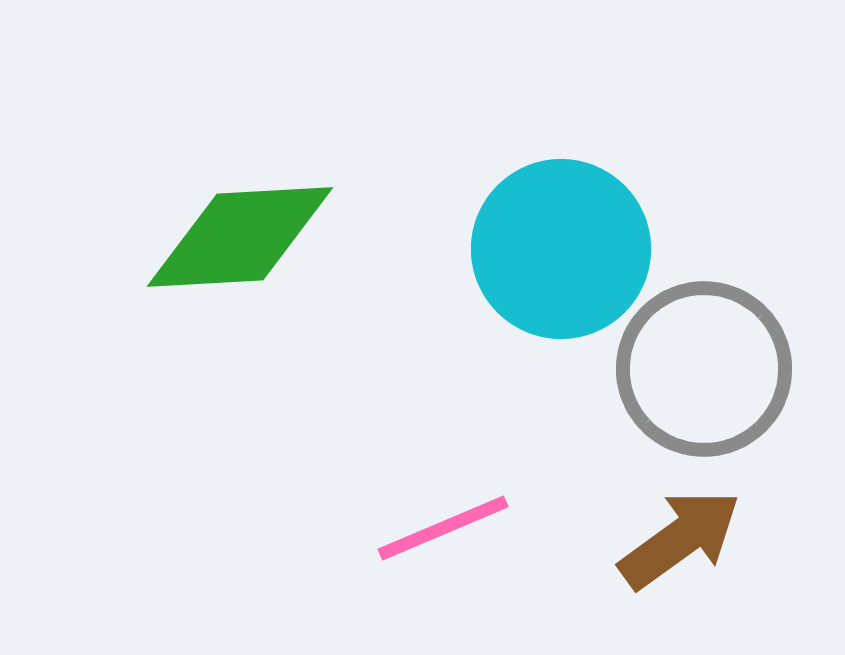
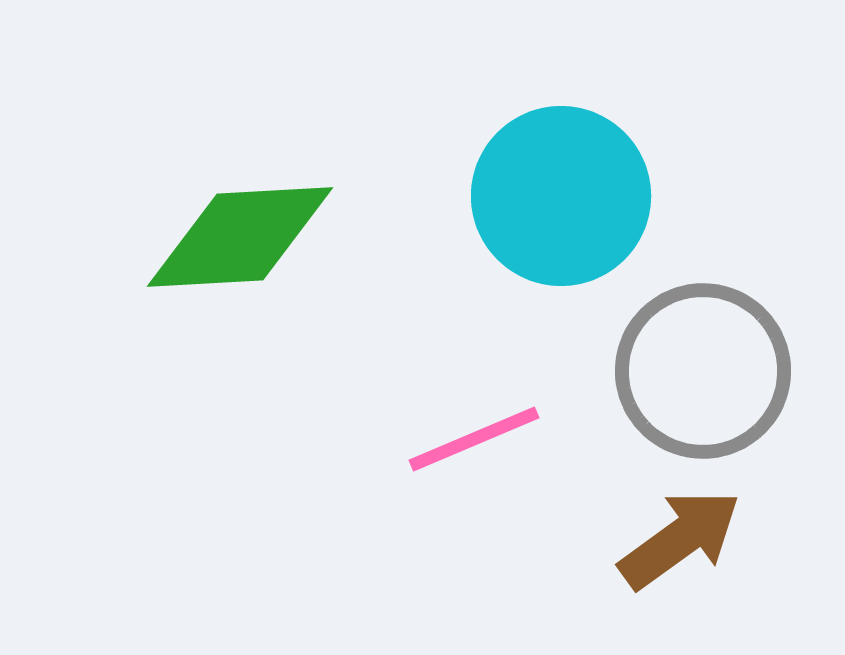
cyan circle: moved 53 px up
gray circle: moved 1 px left, 2 px down
pink line: moved 31 px right, 89 px up
